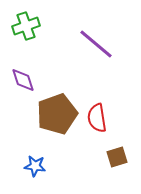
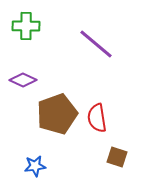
green cross: rotated 20 degrees clockwise
purple diamond: rotated 48 degrees counterclockwise
brown square: rotated 35 degrees clockwise
blue star: rotated 15 degrees counterclockwise
